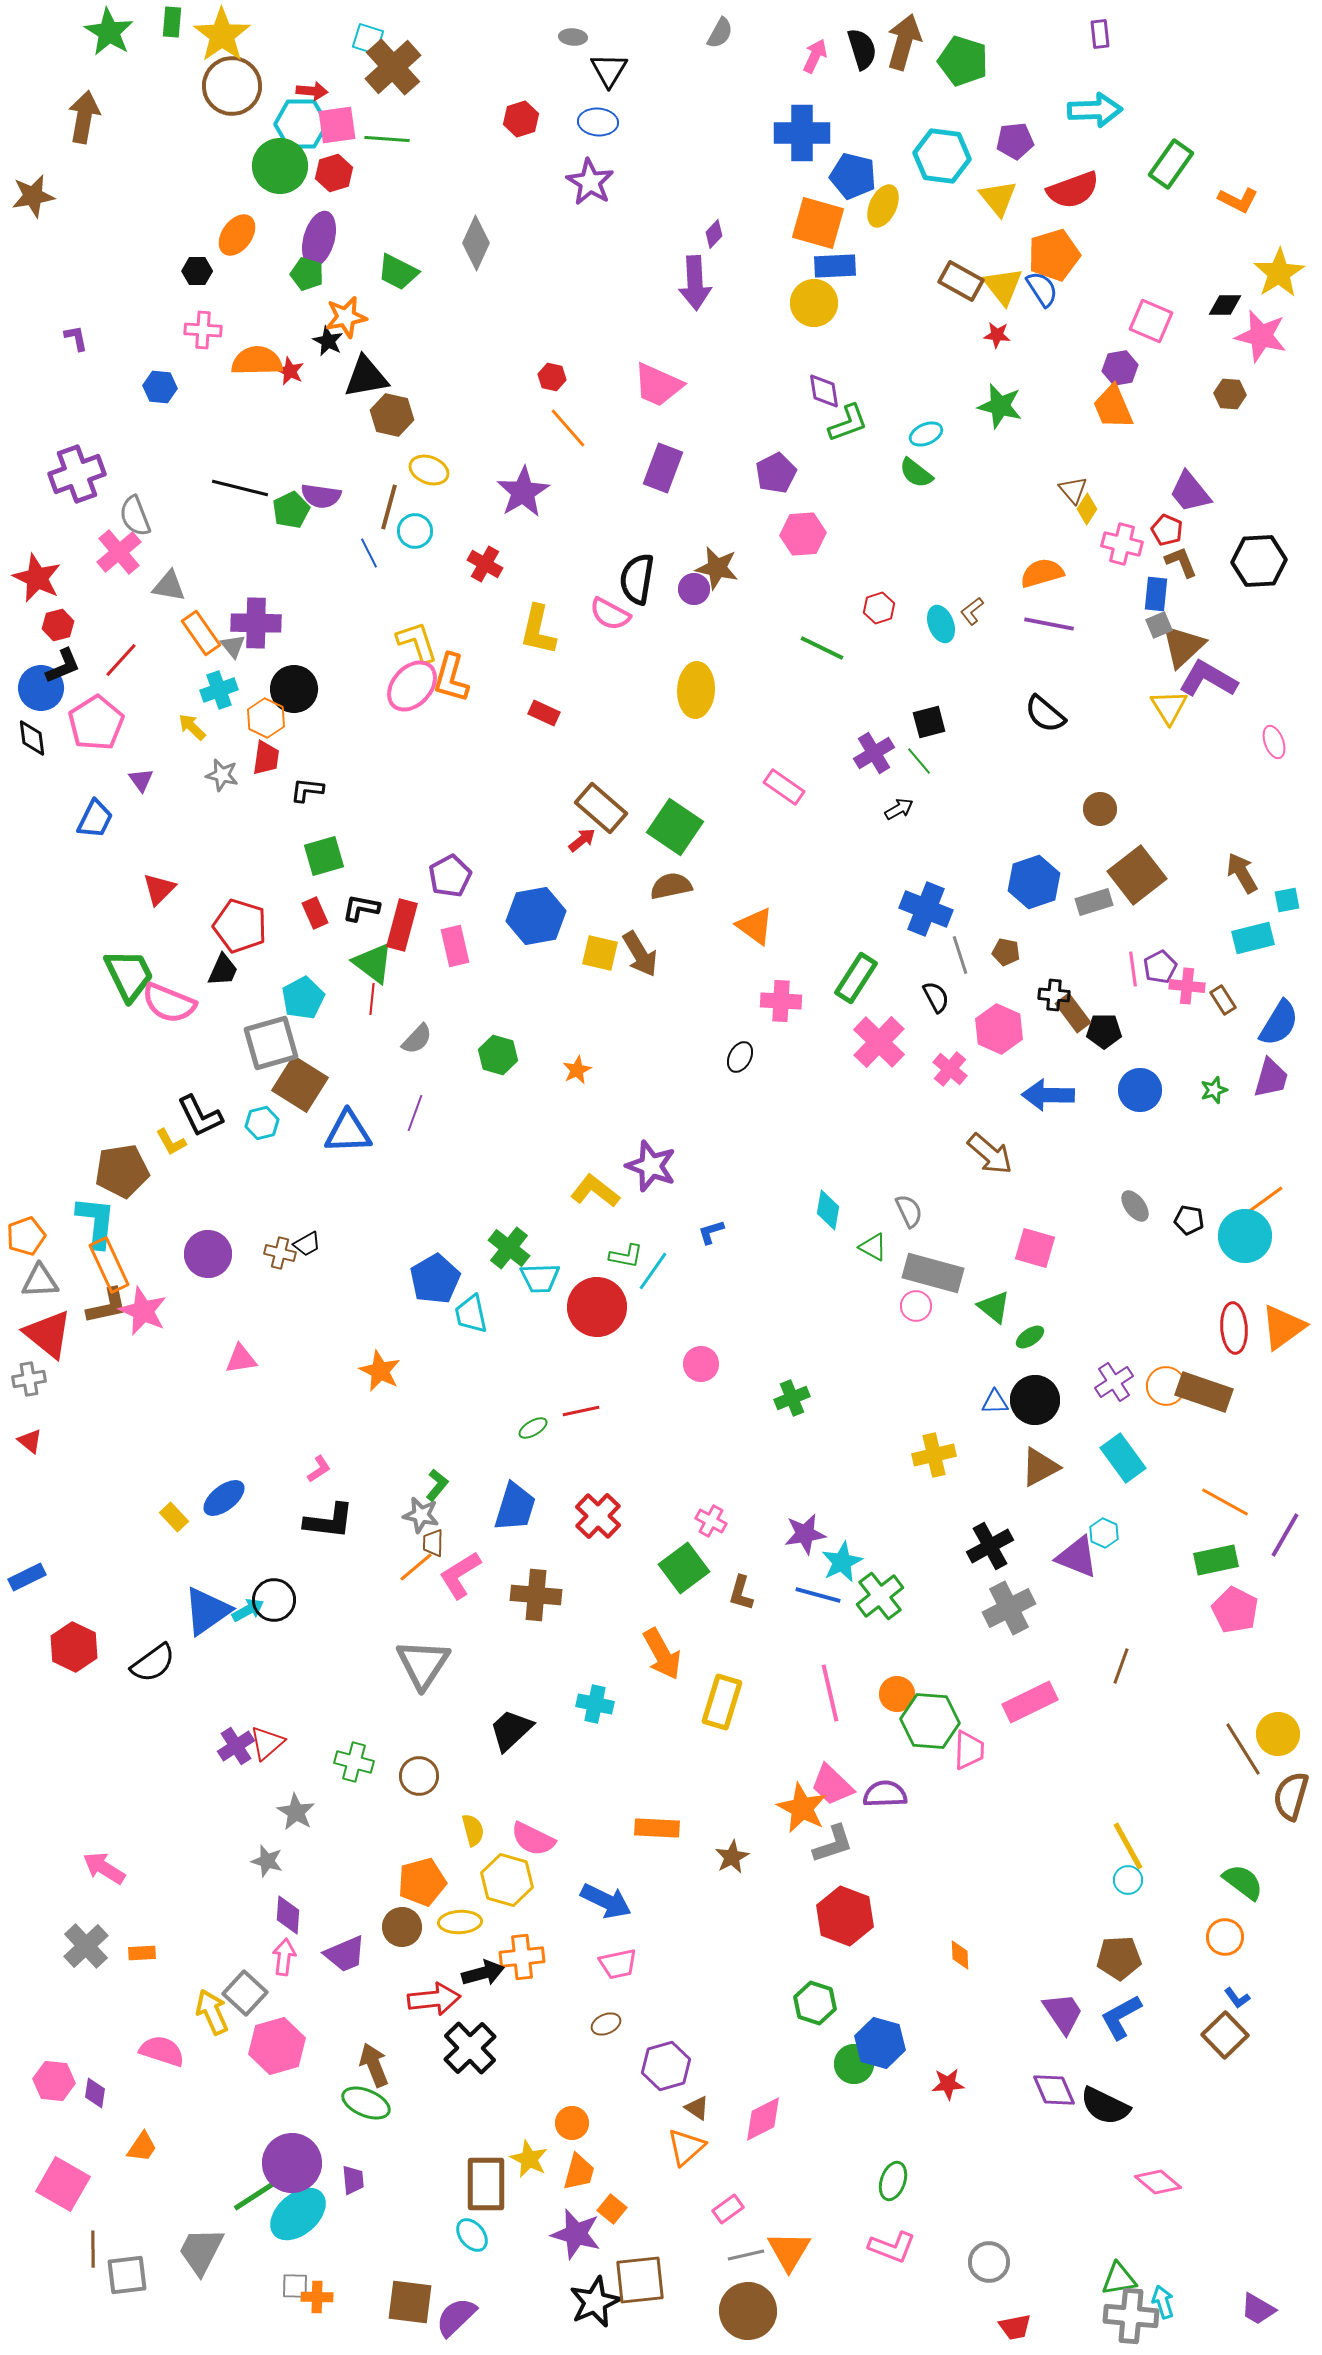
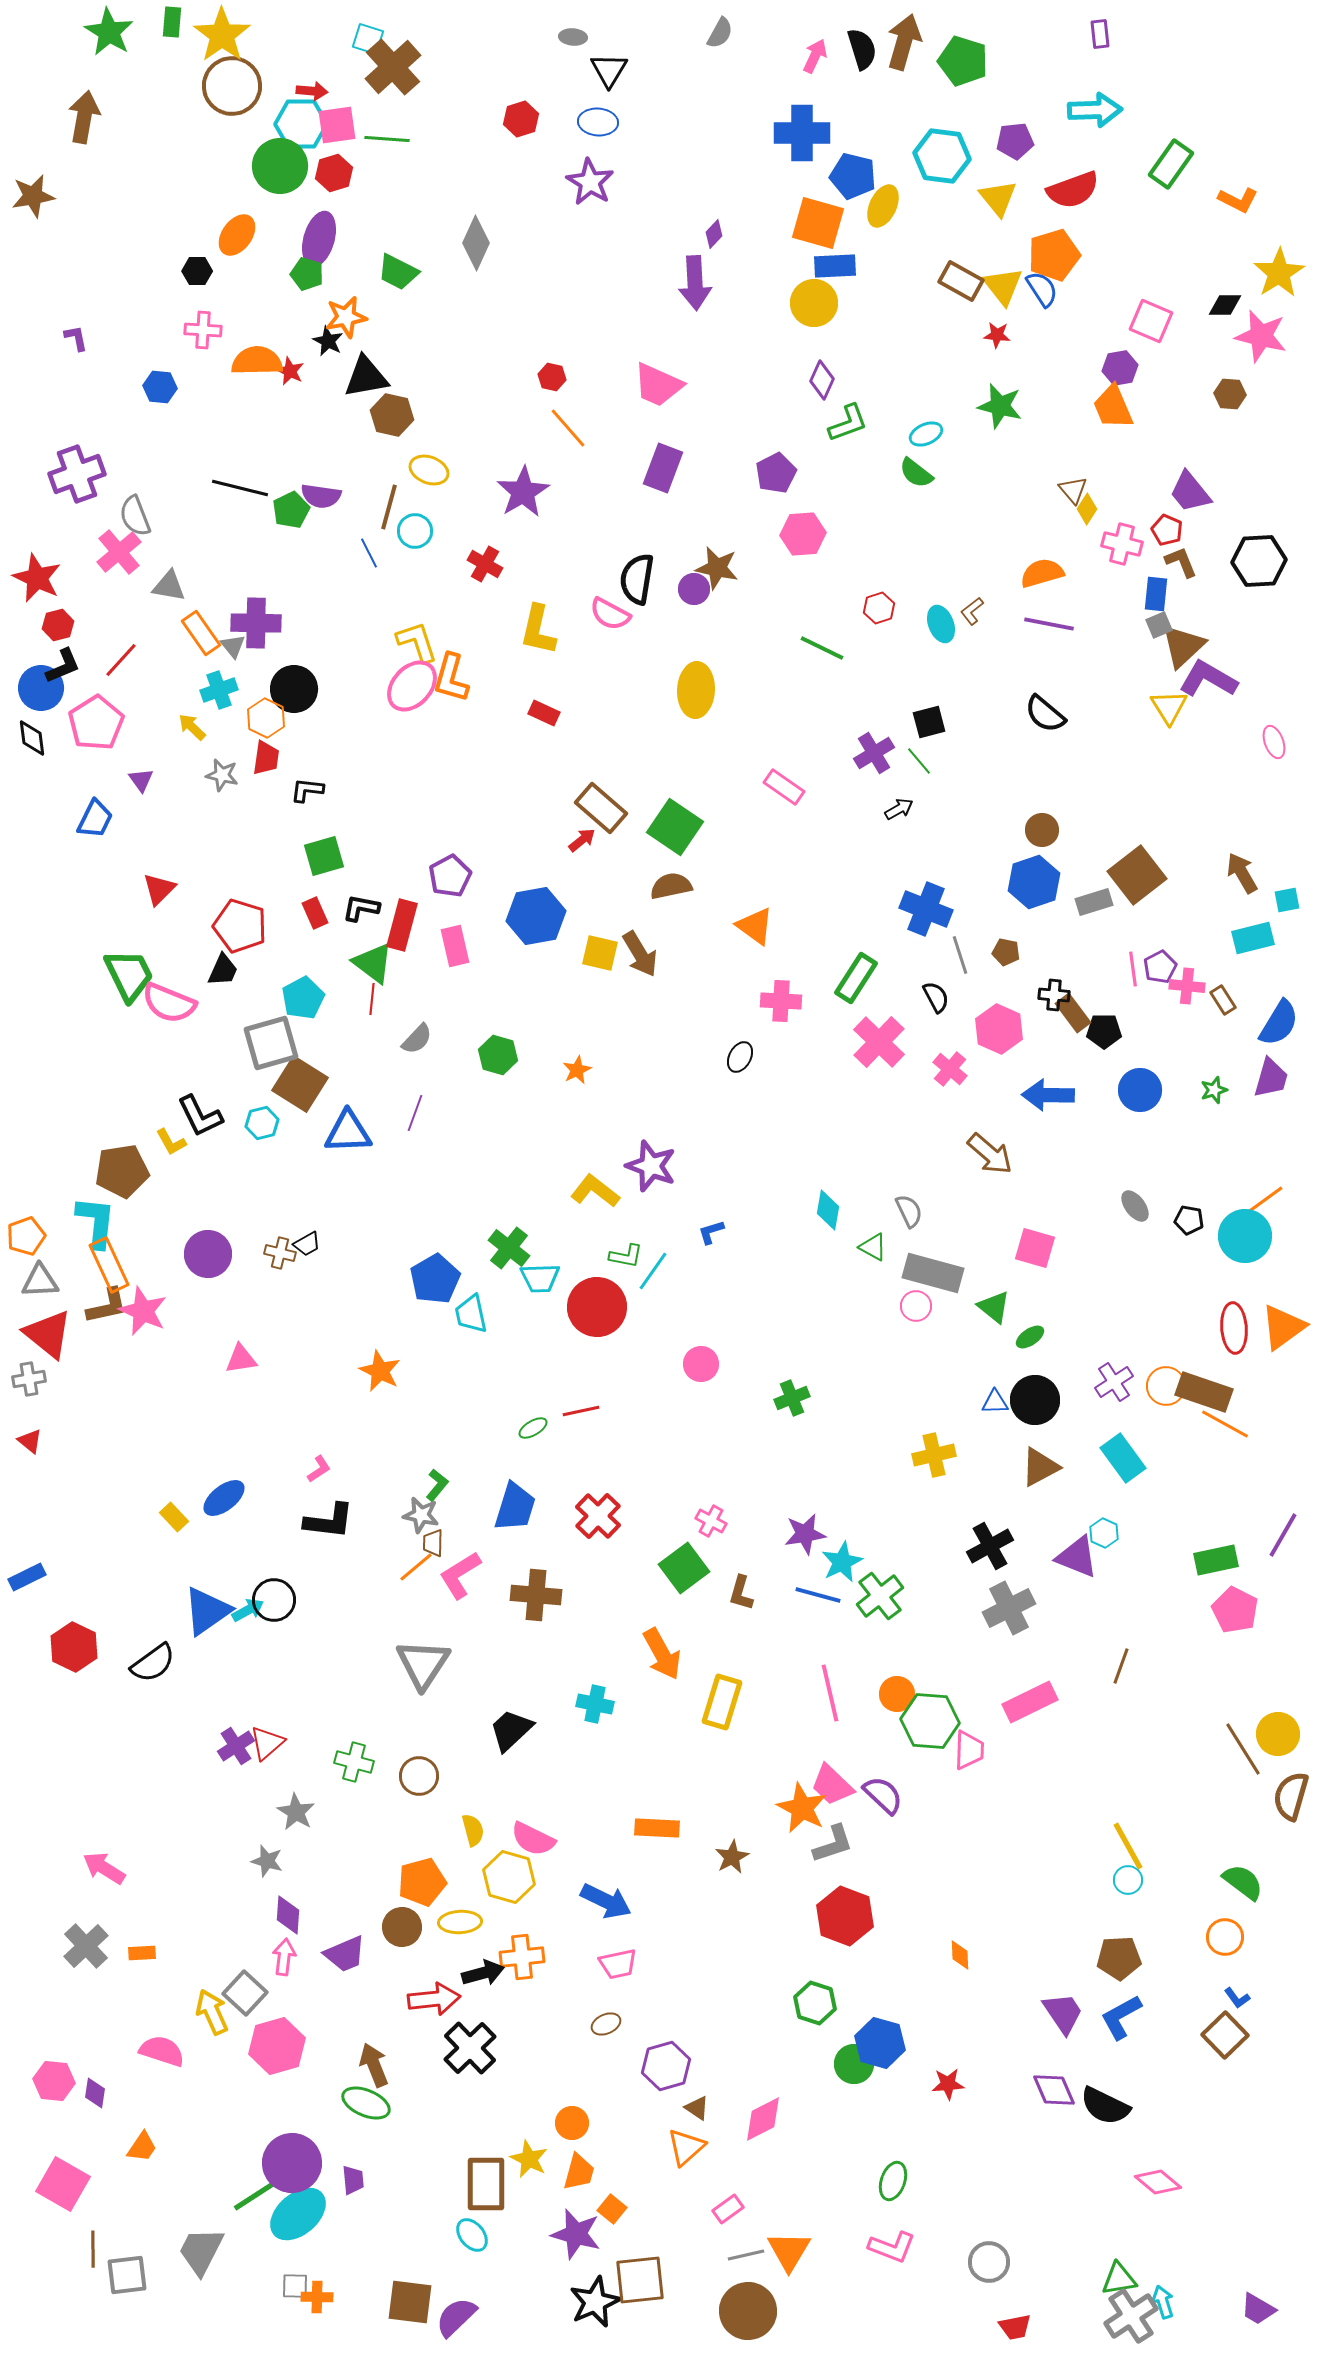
purple diamond at (824, 391): moved 2 px left, 11 px up; rotated 33 degrees clockwise
brown circle at (1100, 809): moved 58 px left, 21 px down
orange line at (1225, 1502): moved 78 px up
purple line at (1285, 1535): moved 2 px left
purple semicircle at (885, 1794): moved 2 px left, 1 px down; rotated 45 degrees clockwise
yellow hexagon at (507, 1880): moved 2 px right, 3 px up
gray cross at (1131, 2316): rotated 38 degrees counterclockwise
